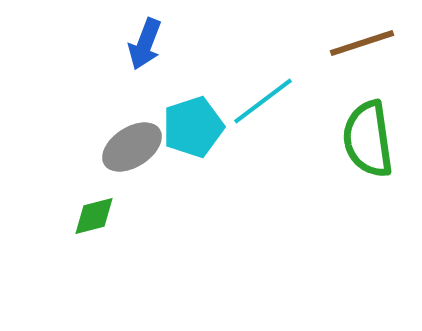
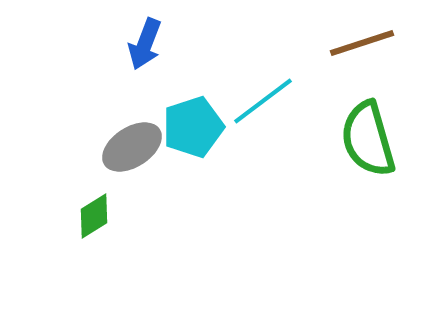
green semicircle: rotated 8 degrees counterclockwise
green diamond: rotated 18 degrees counterclockwise
